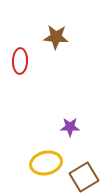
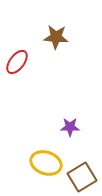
red ellipse: moved 3 px left, 1 px down; rotated 35 degrees clockwise
yellow ellipse: rotated 32 degrees clockwise
brown square: moved 2 px left
